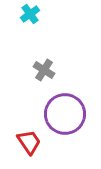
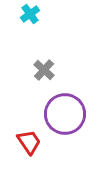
gray cross: rotated 10 degrees clockwise
